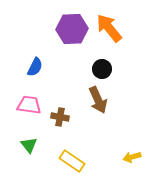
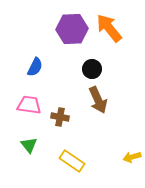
black circle: moved 10 px left
